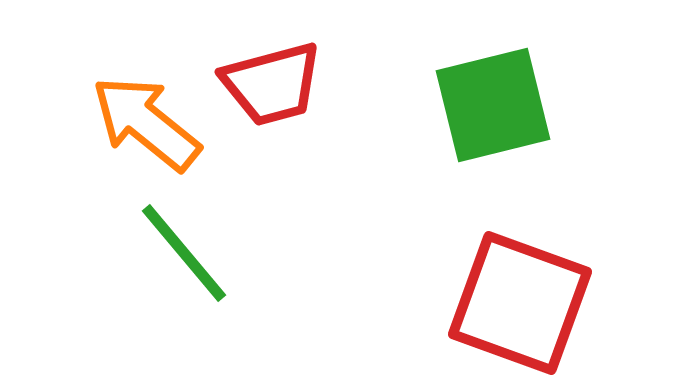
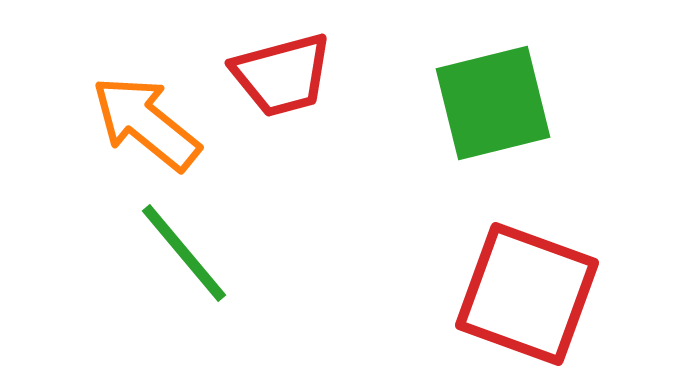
red trapezoid: moved 10 px right, 9 px up
green square: moved 2 px up
red square: moved 7 px right, 9 px up
